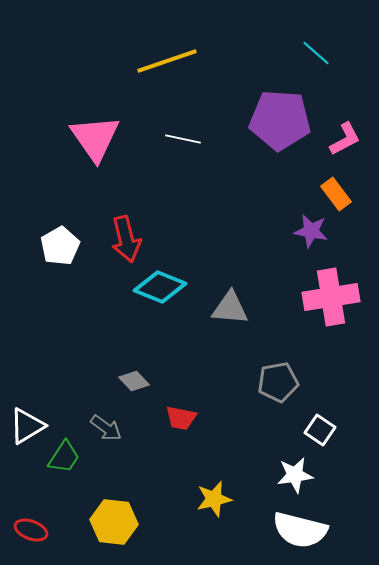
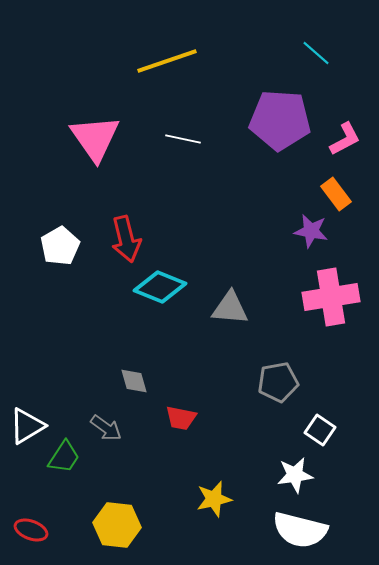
gray diamond: rotated 28 degrees clockwise
yellow hexagon: moved 3 px right, 3 px down
